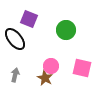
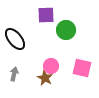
purple square: moved 17 px right, 4 px up; rotated 24 degrees counterclockwise
gray arrow: moved 1 px left, 1 px up
